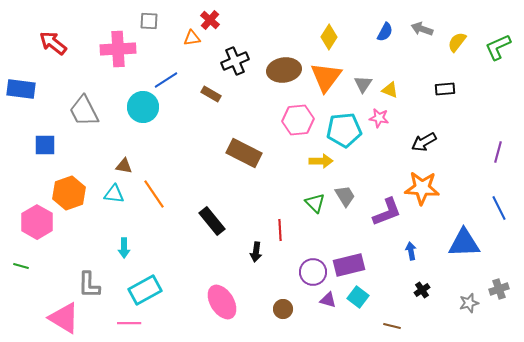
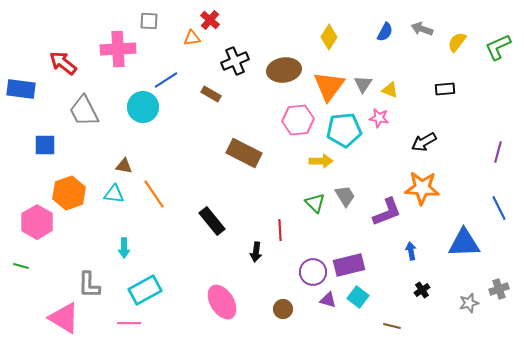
red arrow at (53, 43): moved 10 px right, 20 px down
orange triangle at (326, 77): moved 3 px right, 9 px down
